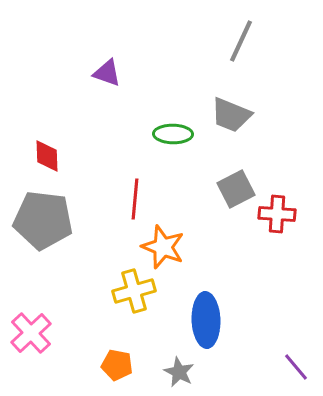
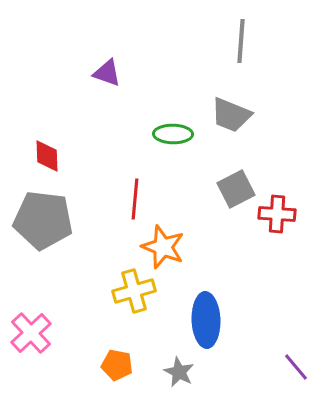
gray line: rotated 21 degrees counterclockwise
